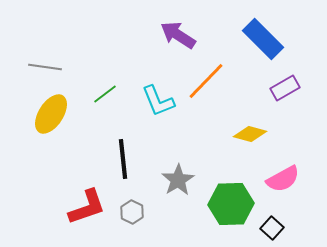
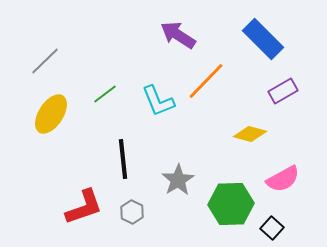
gray line: moved 6 px up; rotated 52 degrees counterclockwise
purple rectangle: moved 2 px left, 3 px down
red L-shape: moved 3 px left
